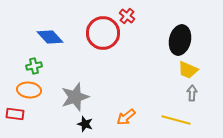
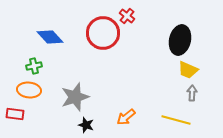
black star: moved 1 px right, 1 px down
